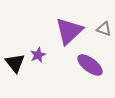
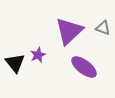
gray triangle: moved 1 px left, 1 px up
purple ellipse: moved 6 px left, 2 px down
